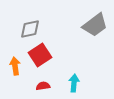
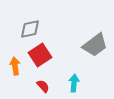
gray trapezoid: moved 20 px down
red semicircle: rotated 56 degrees clockwise
